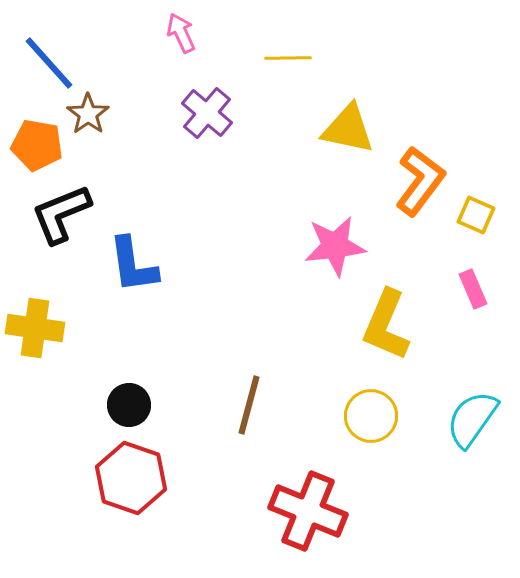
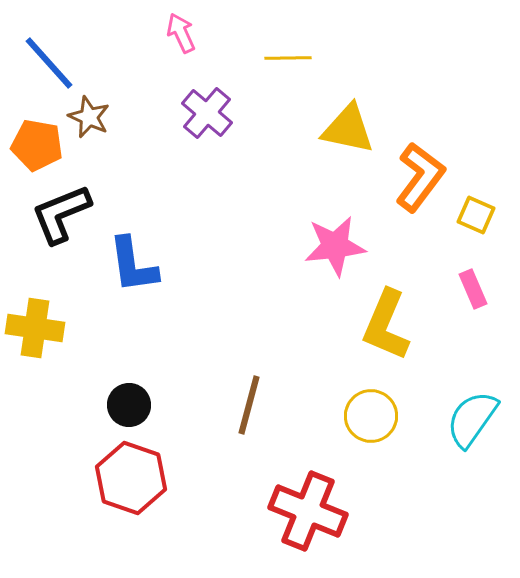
brown star: moved 1 px right, 3 px down; rotated 12 degrees counterclockwise
orange L-shape: moved 4 px up
